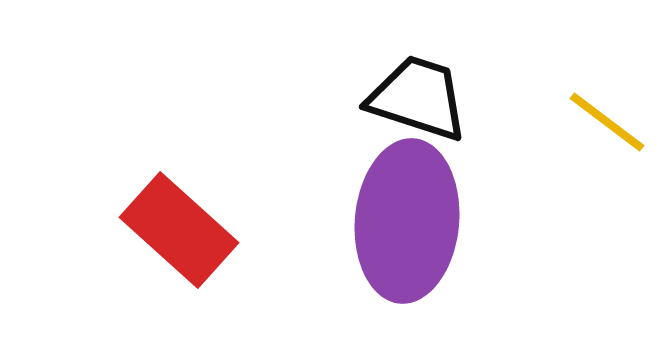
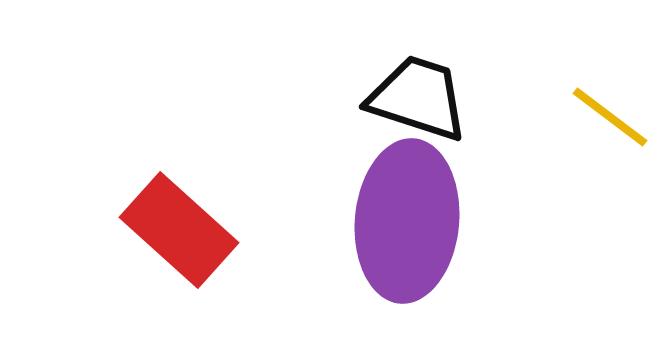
yellow line: moved 3 px right, 5 px up
